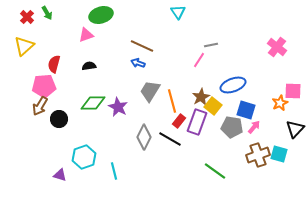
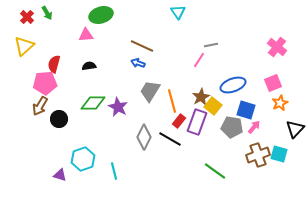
pink triangle: rotated 14 degrees clockwise
pink pentagon: moved 1 px right, 3 px up
pink square: moved 20 px left, 8 px up; rotated 24 degrees counterclockwise
cyan hexagon: moved 1 px left, 2 px down
